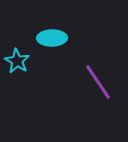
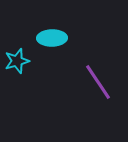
cyan star: rotated 25 degrees clockwise
